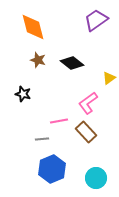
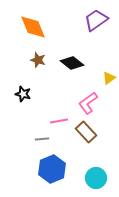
orange diamond: rotated 8 degrees counterclockwise
